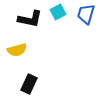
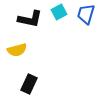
cyan square: moved 1 px right
